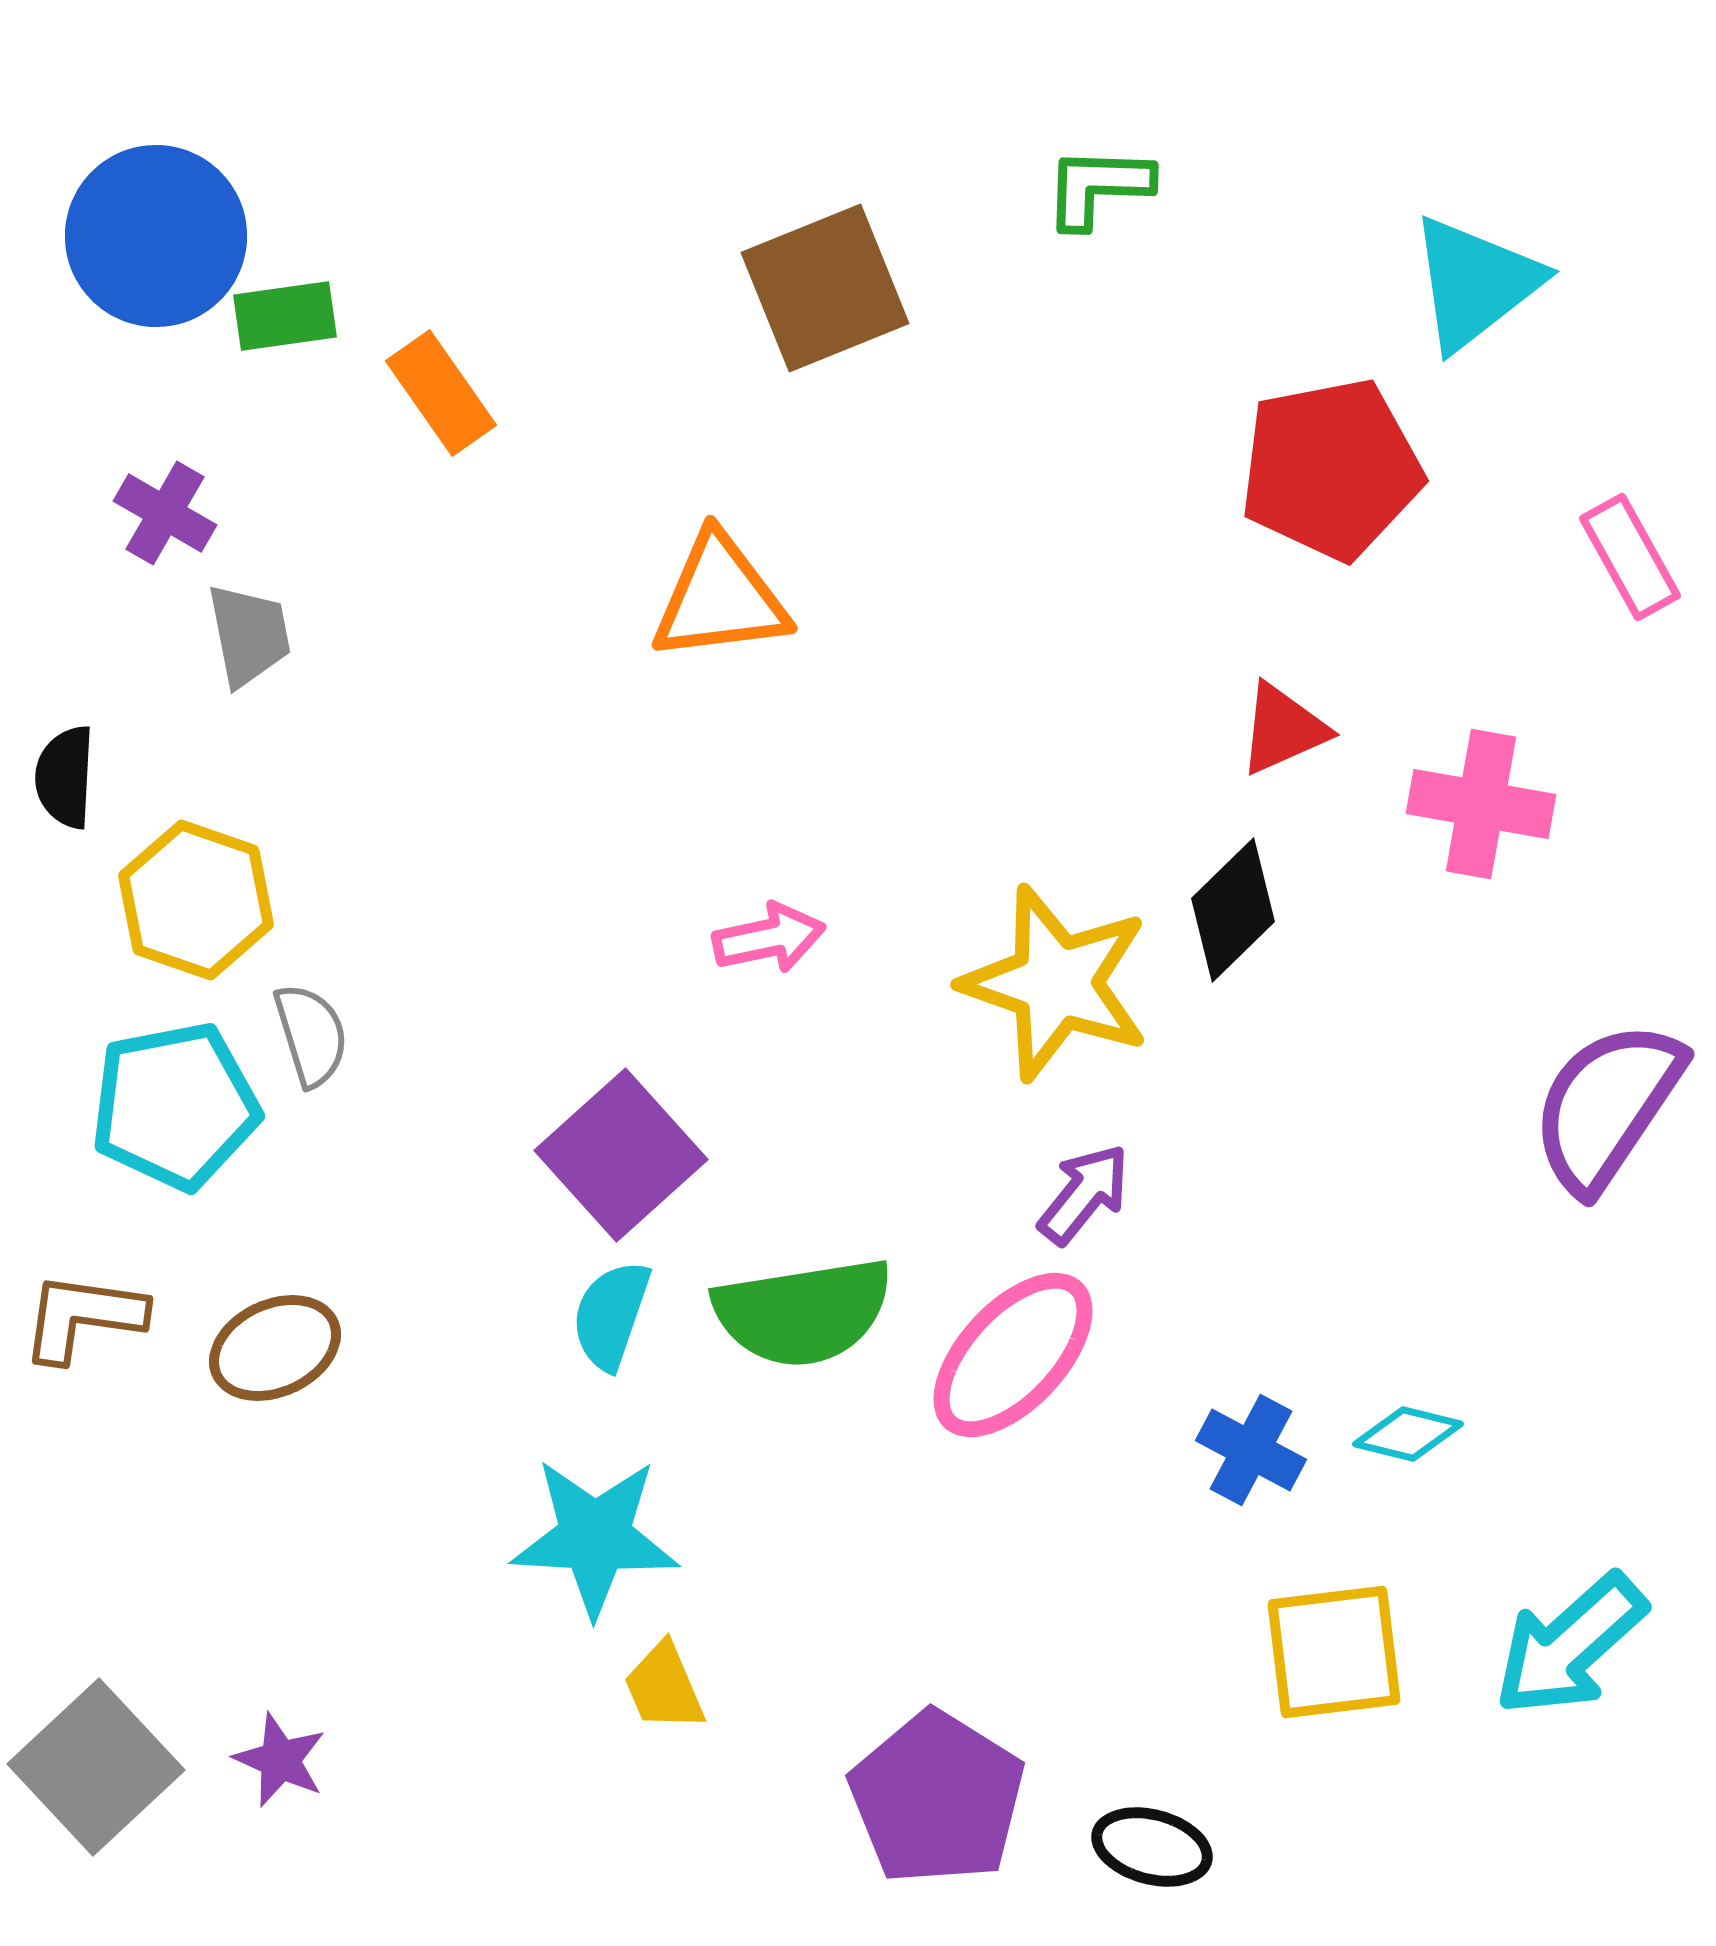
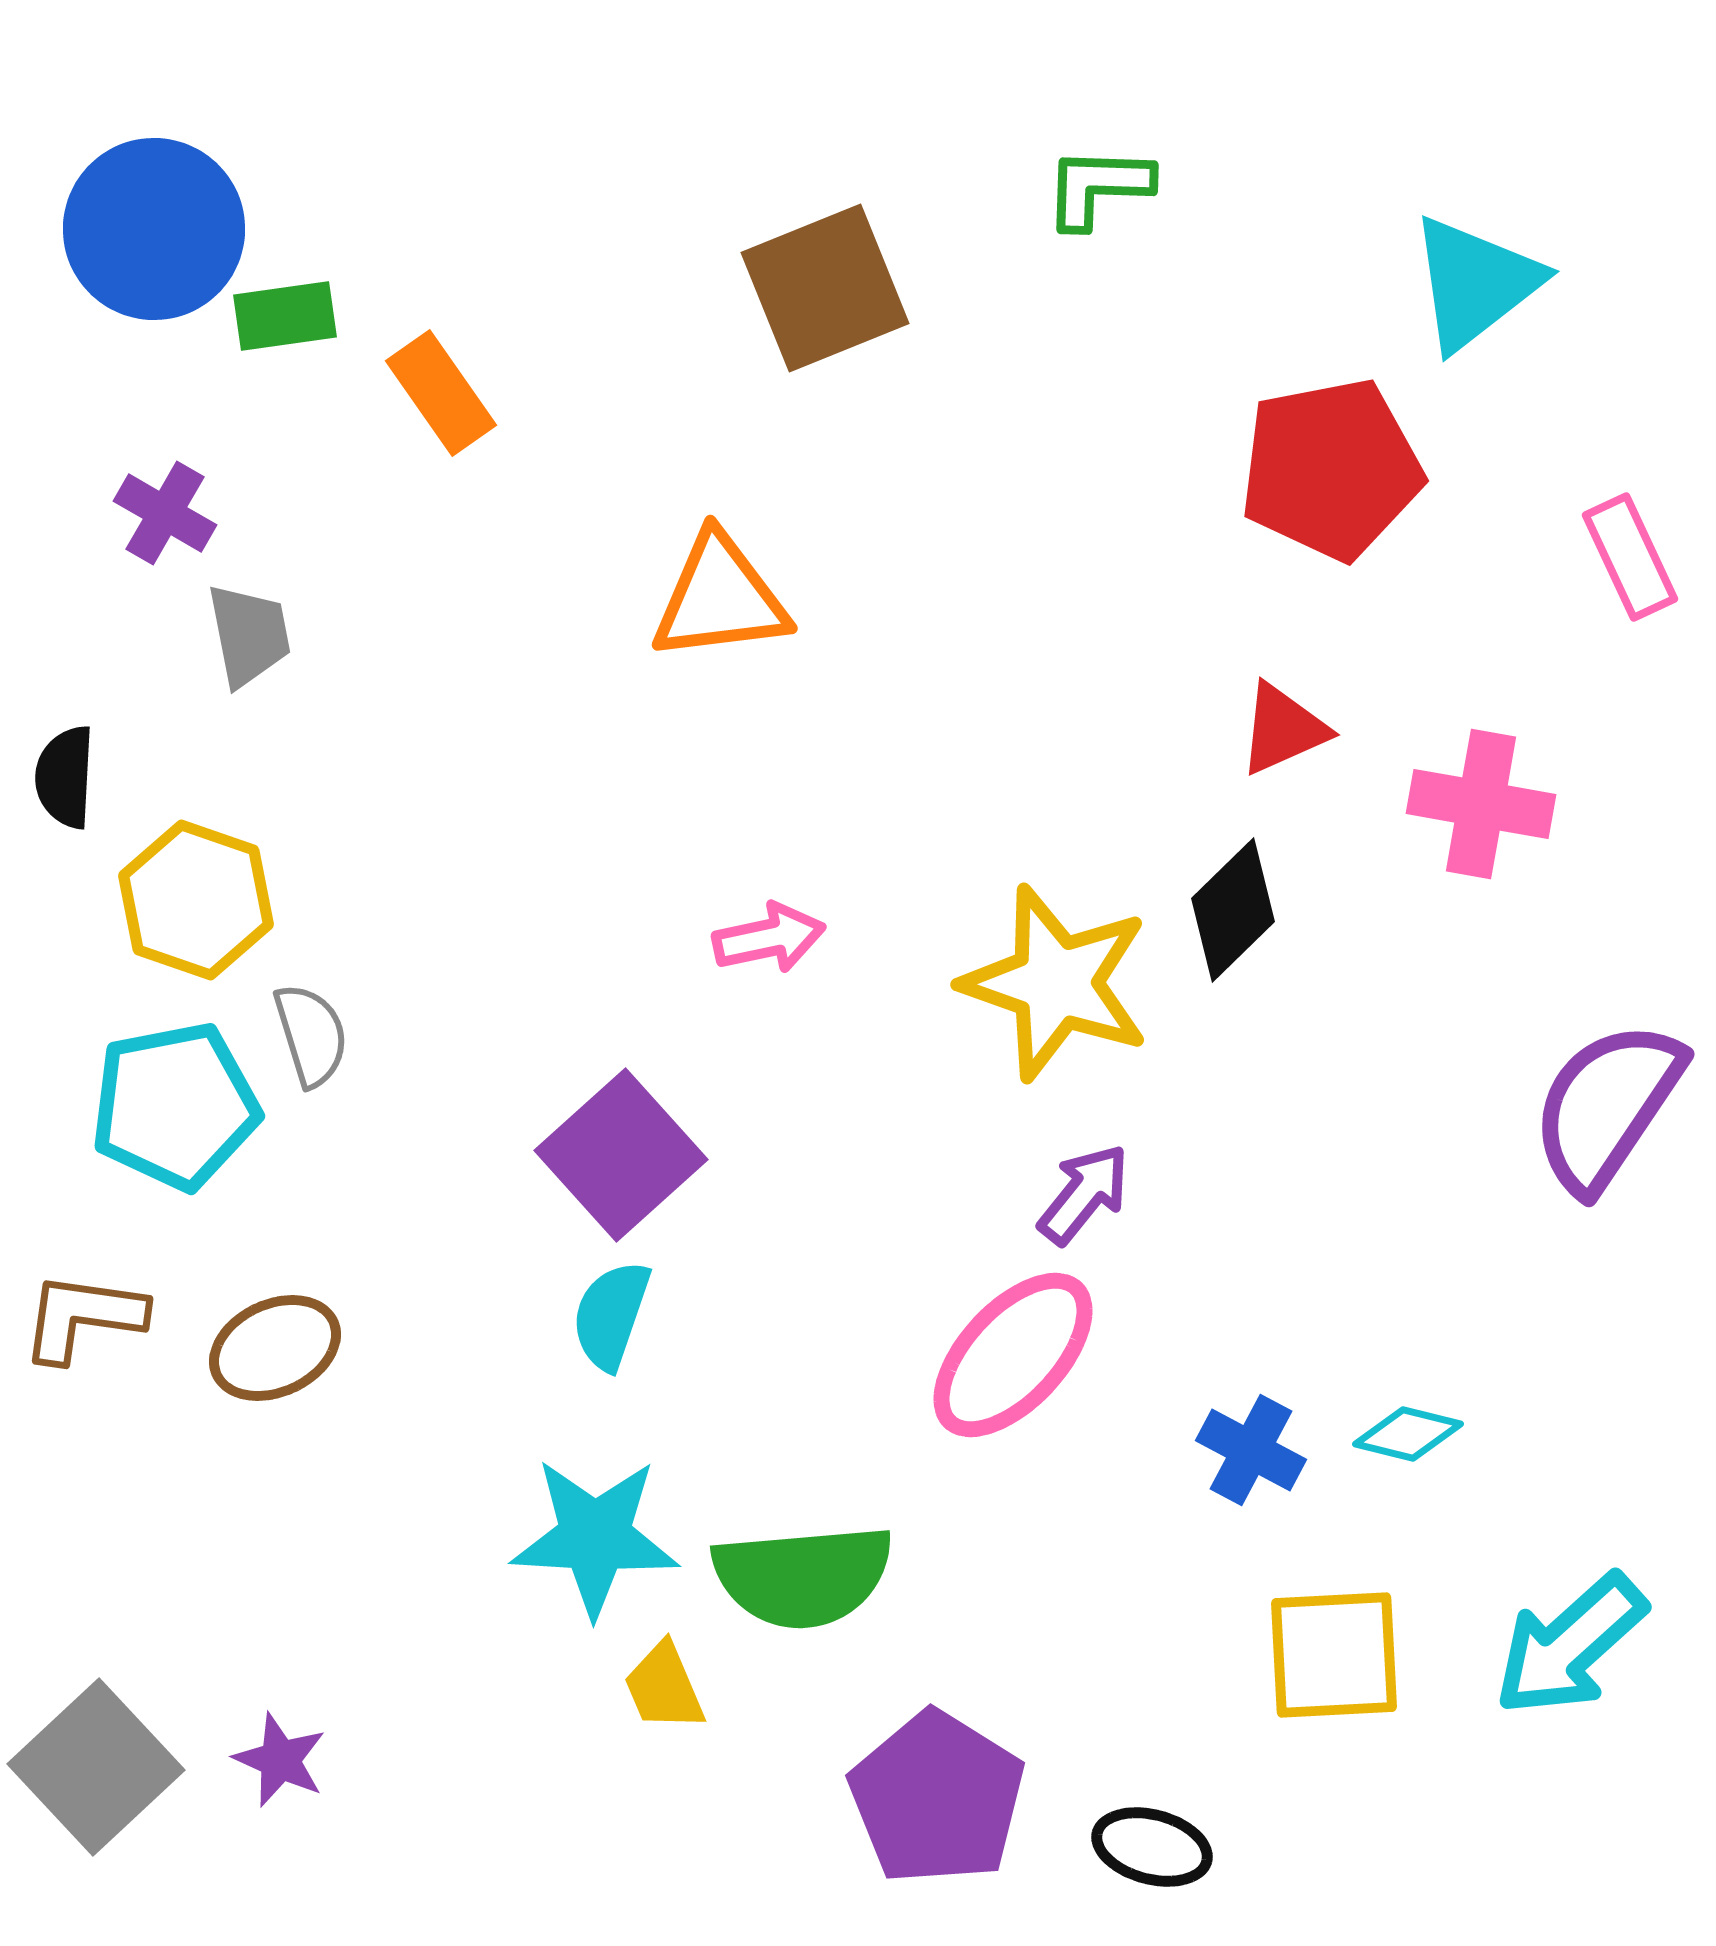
blue circle: moved 2 px left, 7 px up
pink rectangle: rotated 4 degrees clockwise
green semicircle: moved 264 px down; rotated 4 degrees clockwise
yellow square: moved 3 px down; rotated 4 degrees clockwise
